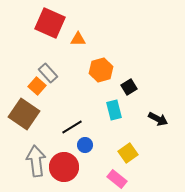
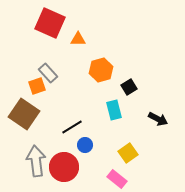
orange square: rotated 30 degrees clockwise
